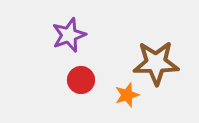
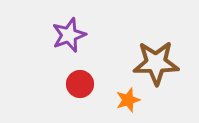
red circle: moved 1 px left, 4 px down
orange star: moved 1 px right, 5 px down
